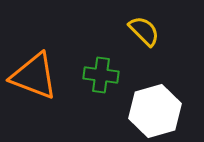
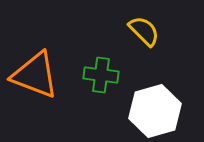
orange triangle: moved 1 px right, 1 px up
